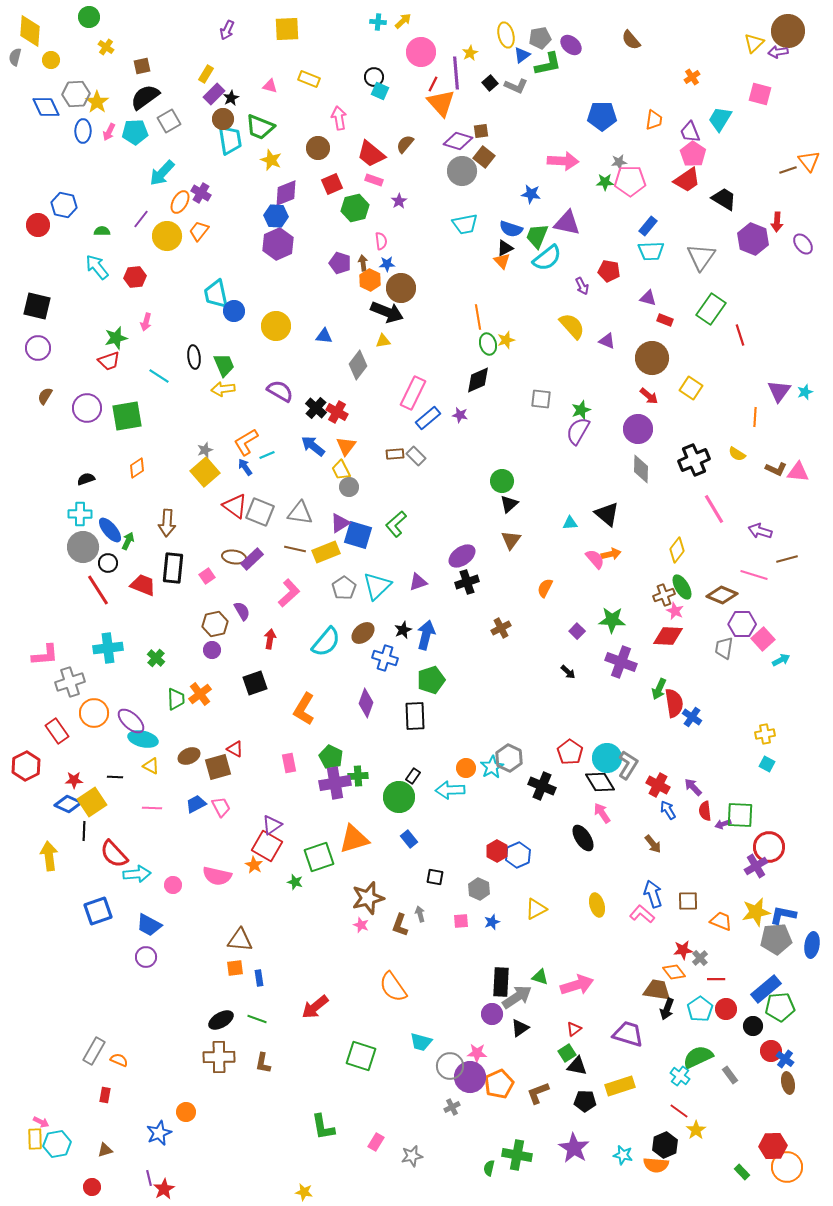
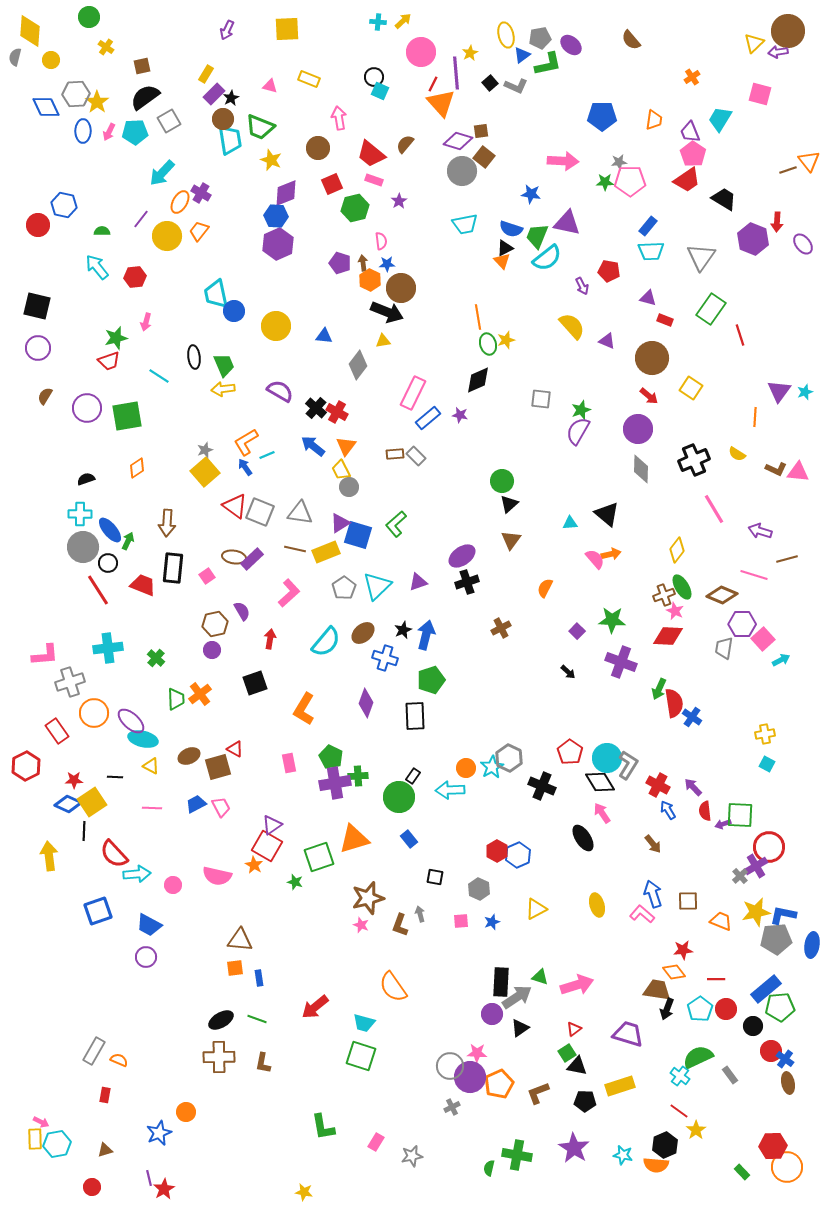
gray cross at (700, 958): moved 40 px right, 82 px up
cyan trapezoid at (421, 1042): moved 57 px left, 19 px up
